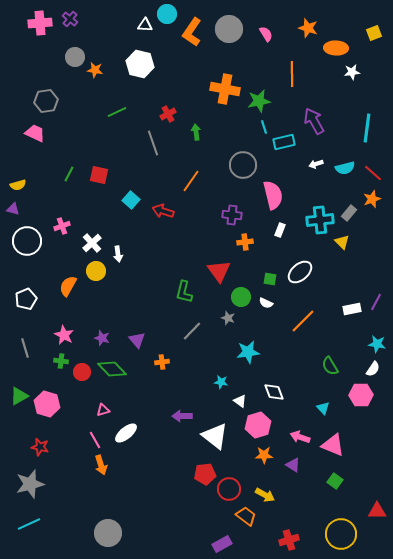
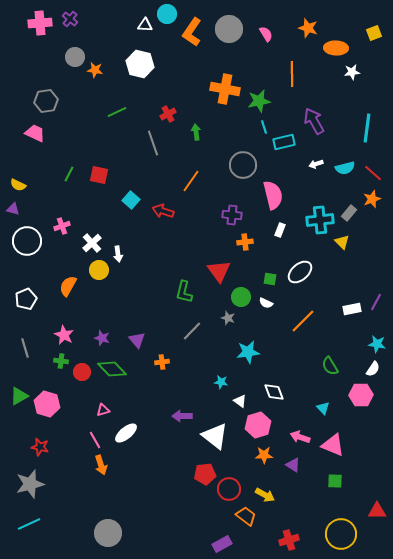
yellow semicircle at (18, 185): rotated 42 degrees clockwise
yellow circle at (96, 271): moved 3 px right, 1 px up
green square at (335, 481): rotated 35 degrees counterclockwise
